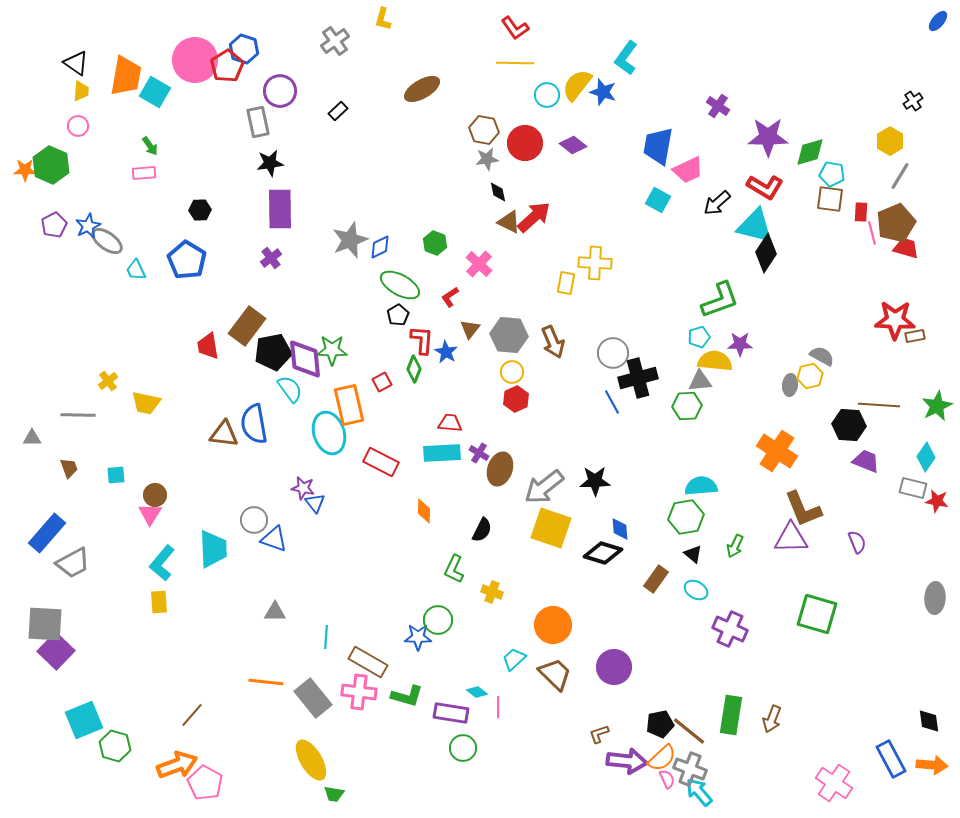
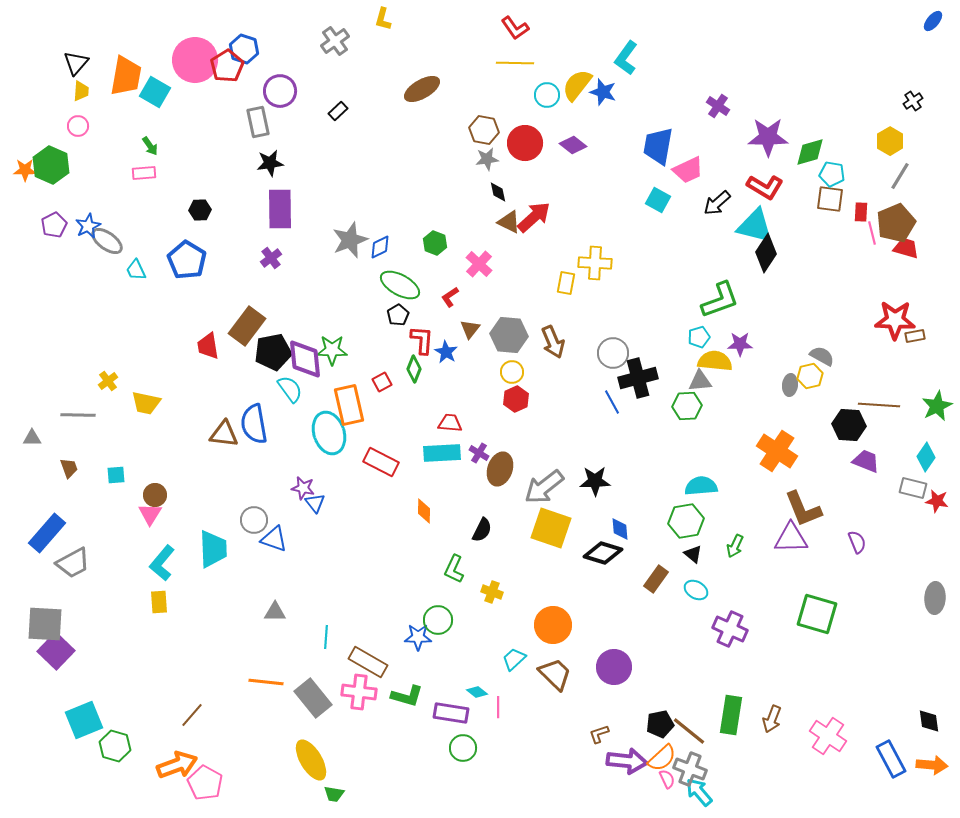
blue ellipse at (938, 21): moved 5 px left
black triangle at (76, 63): rotated 36 degrees clockwise
green hexagon at (686, 517): moved 4 px down
pink cross at (834, 783): moved 6 px left, 47 px up
